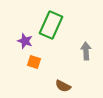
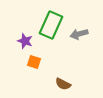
gray arrow: moved 7 px left, 17 px up; rotated 102 degrees counterclockwise
brown semicircle: moved 2 px up
